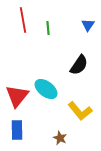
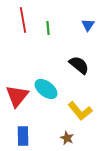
black semicircle: rotated 85 degrees counterclockwise
blue rectangle: moved 6 px right, 6 px down
brown star: moved 7 px right
